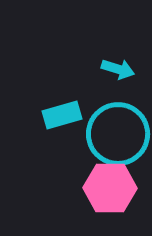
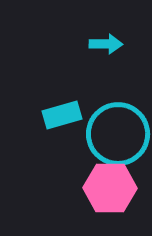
cyan arrow: moved 12 px left, 25 px up; rotated 16 degrees counterclockwise
